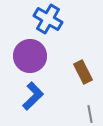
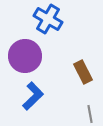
purple circle: moved 5 px left
